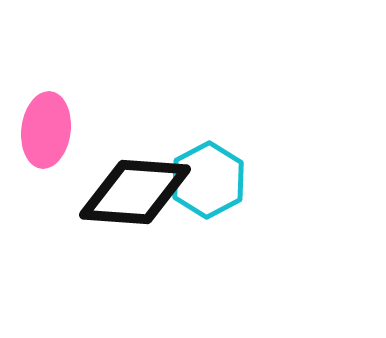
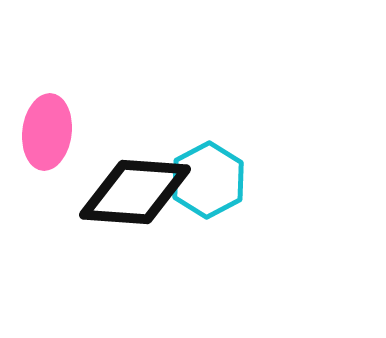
pink ellipse: moved 1 px right, 2 px down
